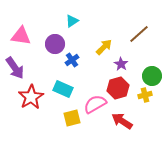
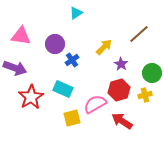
cyan triangle: moved 4 px right, 8 px up
purple arrow: rotated 35 degrees counterclockwise
green circle: moved 3 px up
red hexagon: moved 1 px right, 2 px down
